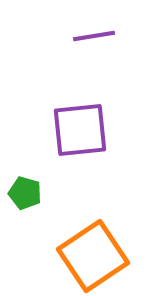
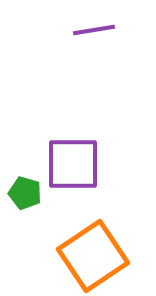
purple line: moved 6 px up
purple square: moved 7 px left, 34 px down; rotated 6 degrees clockwise
